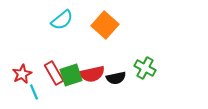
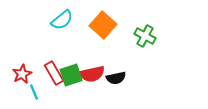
orange square: moved 2 px left
green cross: moved 32 px up
